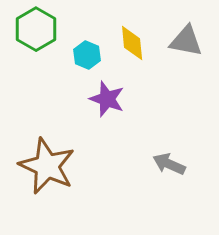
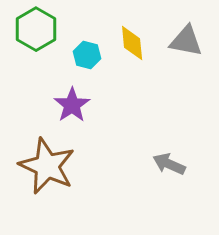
cyan hexagon: rotated 8 degrees counterclockwise
purple star: moved 35 px left, 6 px down; rotated 18 degrees clockwise
